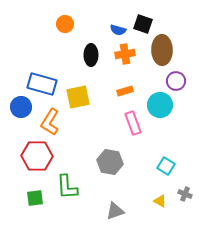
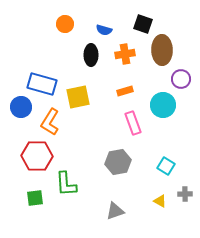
blue semicircle: moved 14 px left
purple circle: moved 5 px right, 2 px up
cyan circle: moved 3 px right
gray hexagon: moved 8 px right; rotated 20 degrees counterclockwise
green L-shape: moved 1 px left, 3 px up
gray cross: rotated 24 degrees counterclockwise
